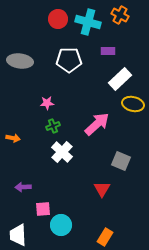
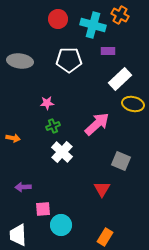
cyan cross: moved 5 px right, 3 px down
